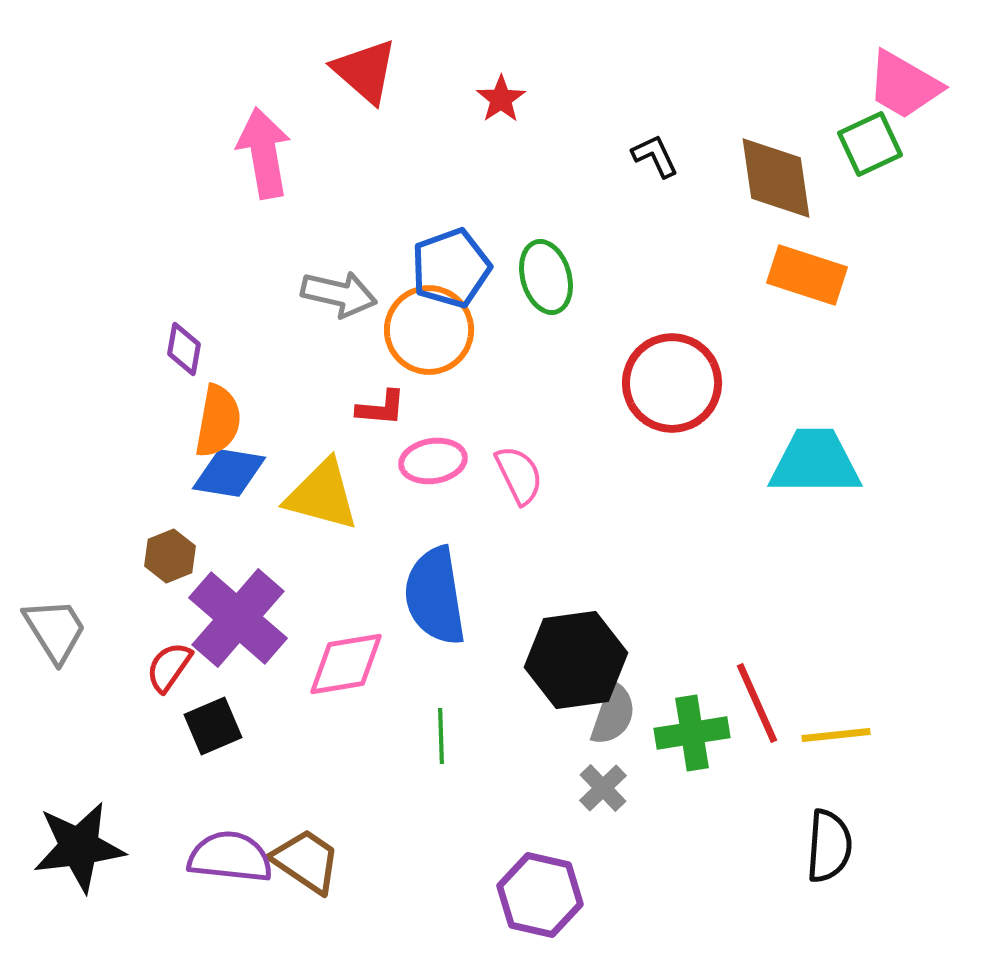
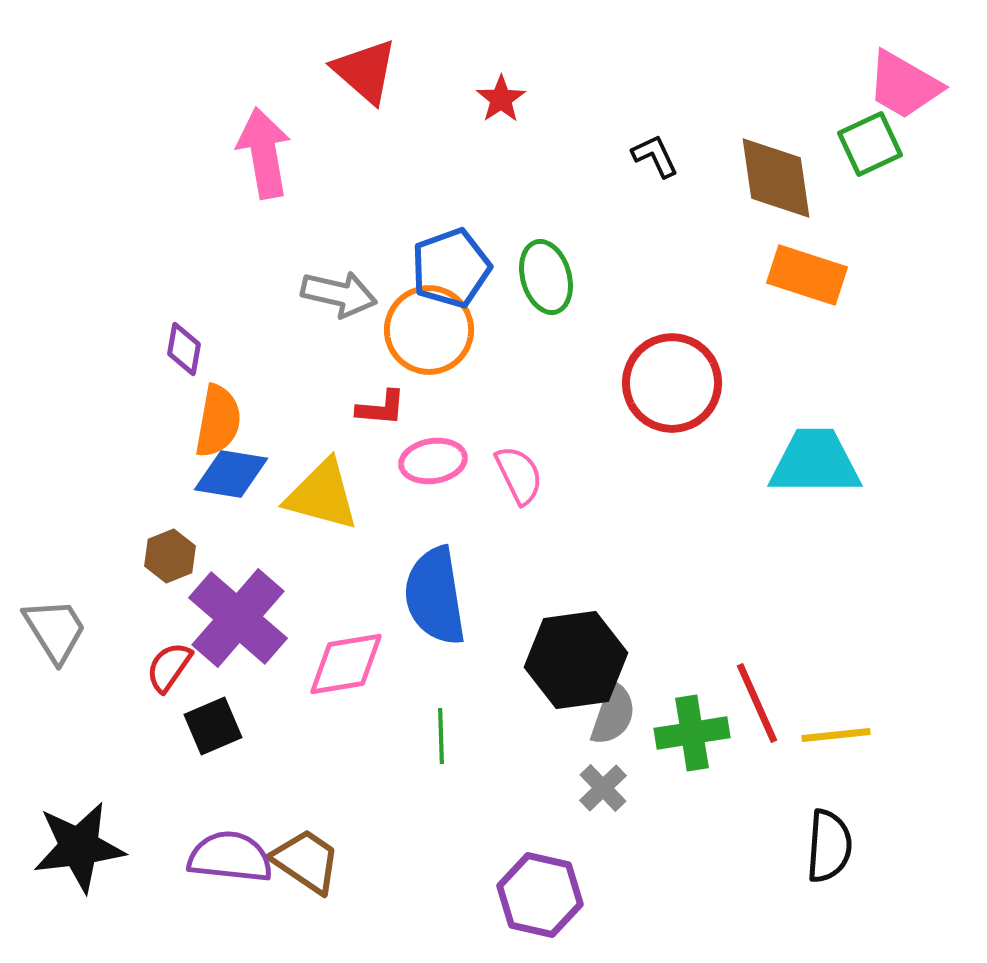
blue diamond: moved 2 px right, 1 px down
